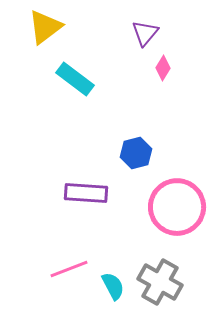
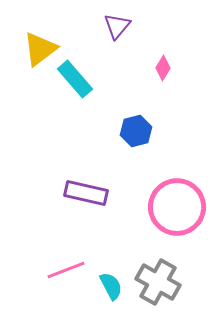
yellow triangle: moved 5 px left, 22 px down
purple triangle: moved 28 px left, 7 px up
cyan rectangle: rotated 12 degrees clockwise
blue hexagon: moved 22 px up
purple rectangle: rotated 9 degrees clockwise
pink line: moved 3 px left, 1 px down
gray cross: moved 2 px left
cyan semicircle: moved 2 px left
